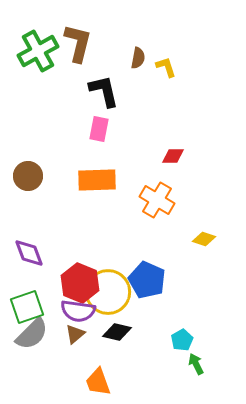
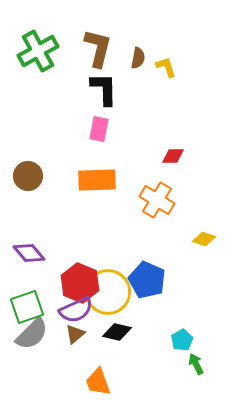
brown L-shape: moved 20 px right, 5 px down
black L-shape: moved 2 px up; rotated 12 degrees clockwise
purple diamond: rotated 20 degrees counterclockwise
purple semicircle: moved 2 px left, 1 px up; rotated 32 degrees counterclockwise
